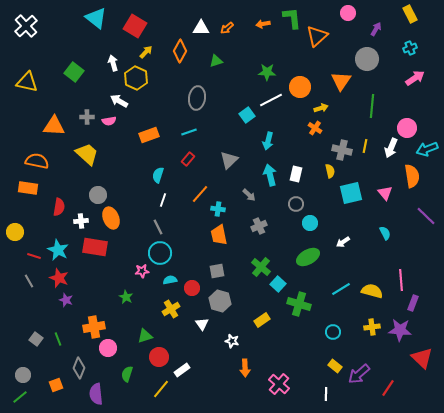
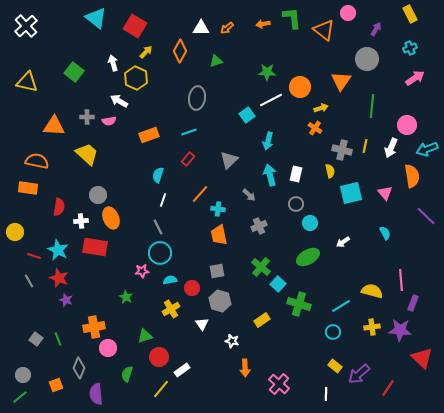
orange triangle at (317, 36): moved 7 px right, 6 px up; rotated 40 degrees counterclockwise
pink circle at (407, 128): moved 3 px up
cyan line at (341, 289): moved 17 px down
